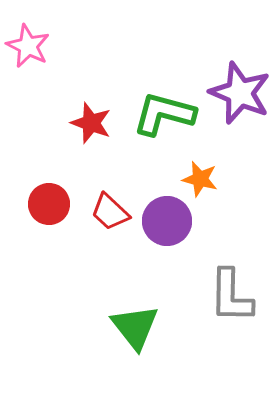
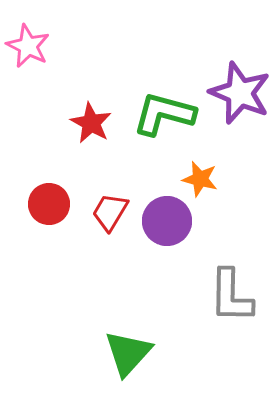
red star: rotated 9 degrees clockwise
red trapezoid: rotated 78 degrees clockwise
green triangle: moved 7 px left, 26 px down; rotated 20 degrees clockwise
